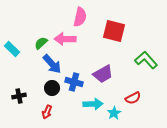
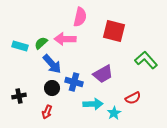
cyan rectangle: moved 8 px right, 3 px up; rotated 28 degrees counterclockwise
